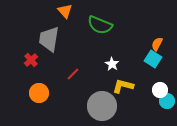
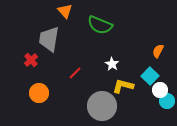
orange semicircle: moved 1 px right, 7 px down
cyan square: moved 3 px left, 17 px down; rotated 12 degrees clockwise
red line: moved 2 px right, 1 px up
